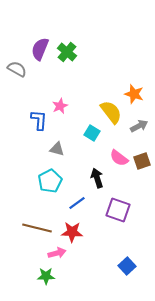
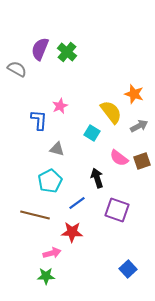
purple square: moved 1 px left
brown line: moved 2 px left, 13 px up
pink arrow: moved 5 px left
blue square: moved 1 px right, 3 px down
